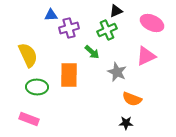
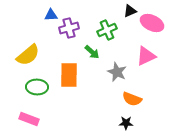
black triangle: moved 14 px right
yellow semicircle: rotated 75 degrees clockwise
